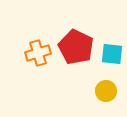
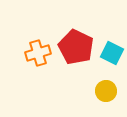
cyan square: moved 1 px up; rotated 20 degrees clockwise
